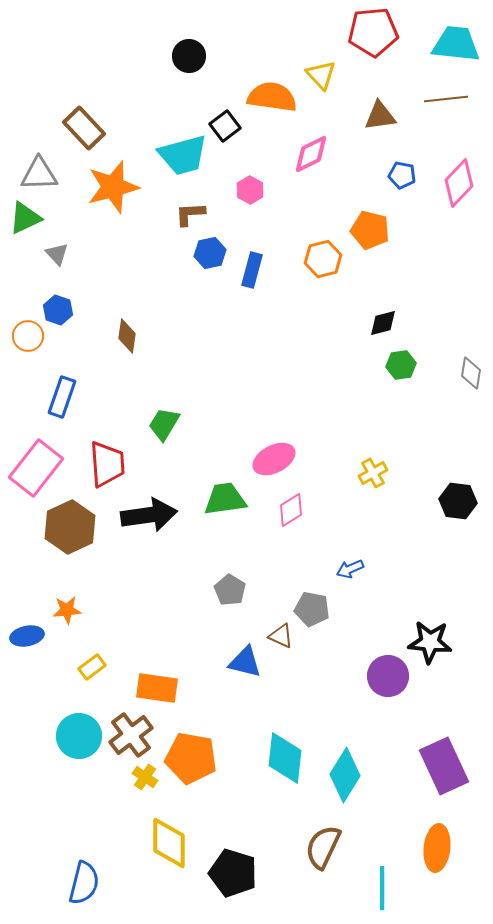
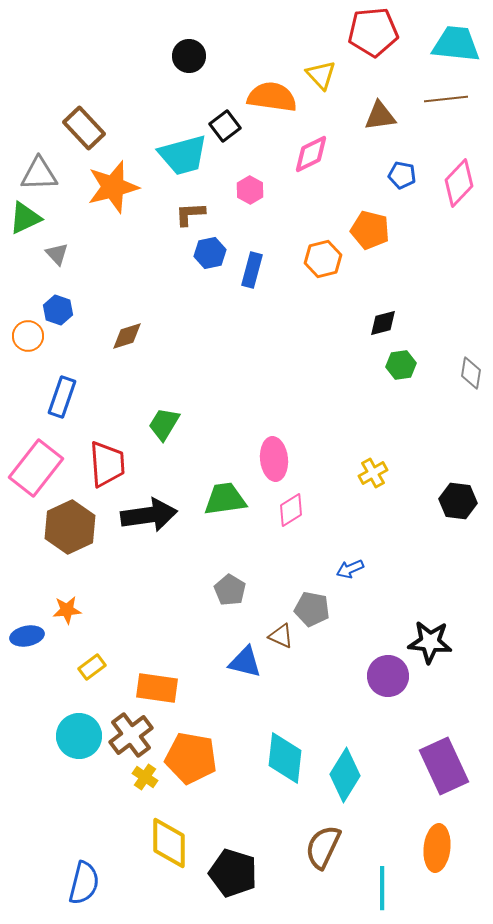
brown diamond at (127, 336): rotated 64 degrees clockwise
pink ellipse at (274, 459): rotated 69 degrees counterclockwise
